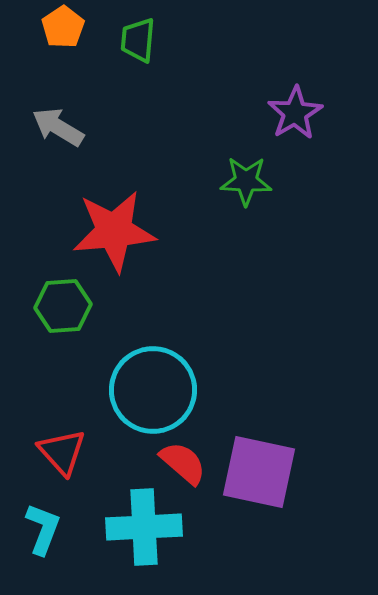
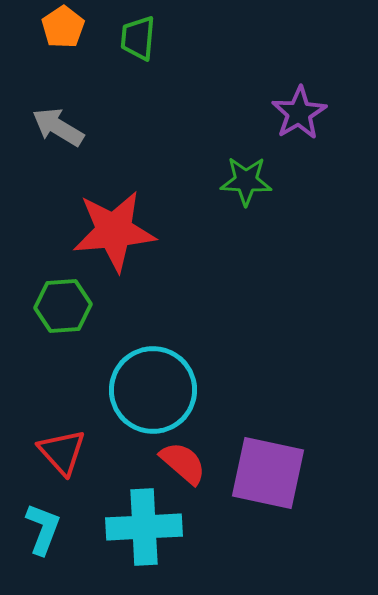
green trapezoid: moved 2 px up
purple star: moved 4 px right
purple square: moved 9 px right, 1 px down
